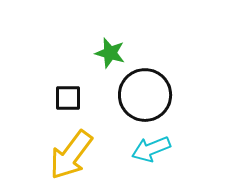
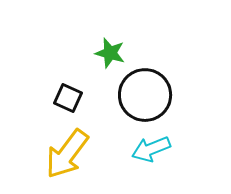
black square: rotated 24 degrees clockwise
yellow arrow: moved 4 px left, 1 px up
